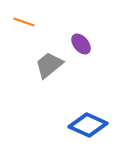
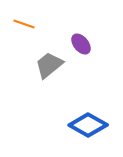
orange line: moved 2 px down
blue diamond: rotated 6 degrees clockwise
